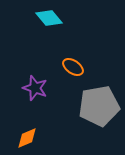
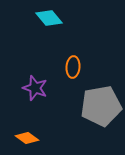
orange ellipse: rotated 60 degrees clockwise
gray pentagon: moved 2 px right
orange diamond: rotated 60 degrees clockwise
